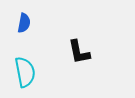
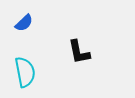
blue semicircle: rotated 36 degrees clockwise
